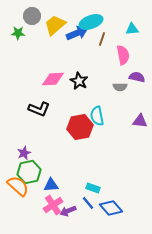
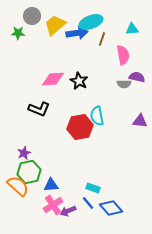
blue arrow: rotated 15 degrees clockwise
gray semicircle: moved 4 px right, 3 px up
